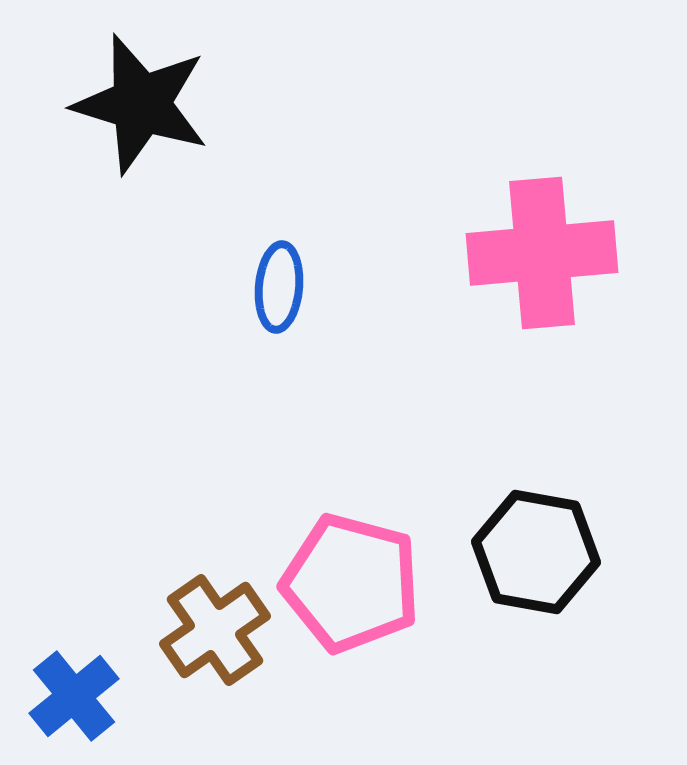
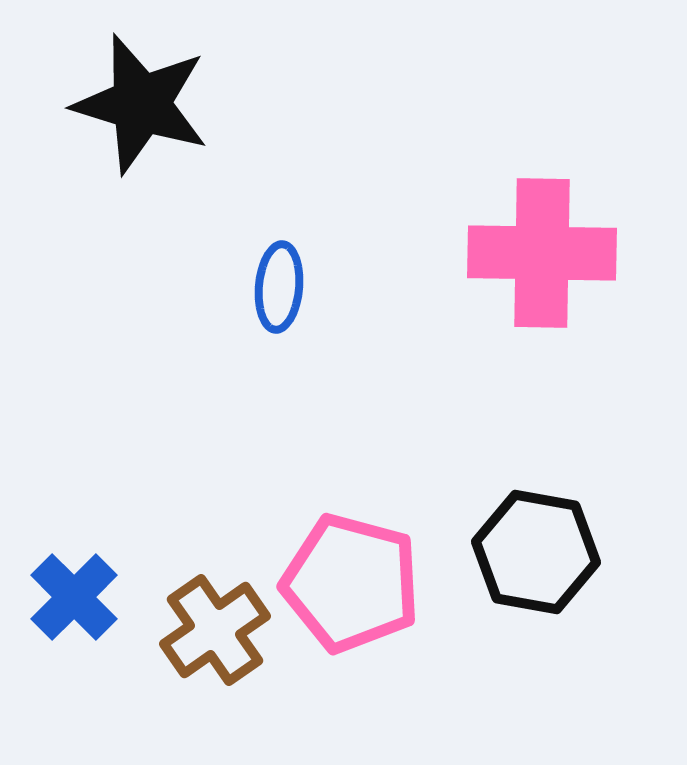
pink cross: rotated 6 degrees clockwise
blue cross: moved 99 px up; rotated 6 degrees counterclockwise
